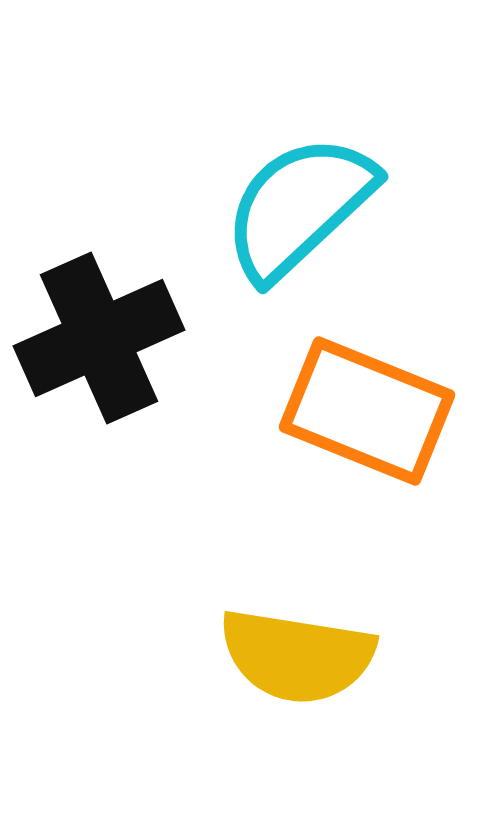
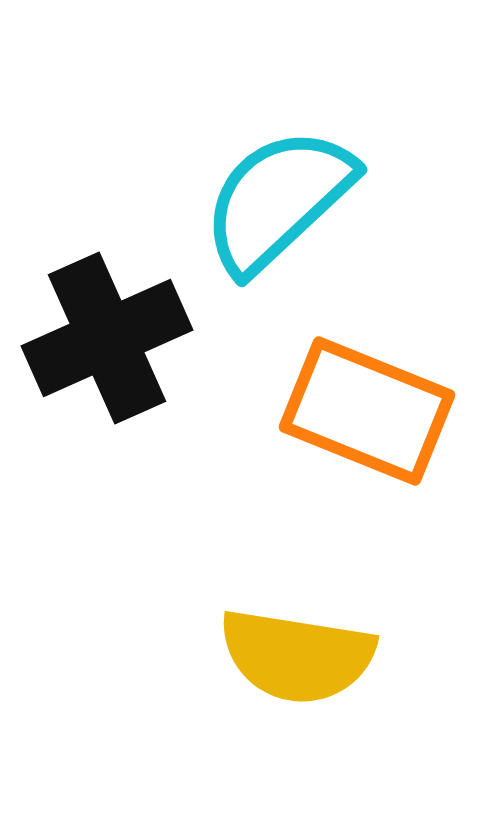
cyan semicircle: moved 21 px left, 7 px up
black cross: moved 8 px right
